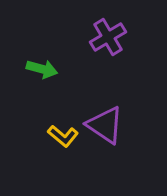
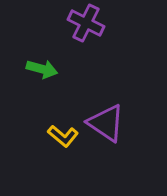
purple cross: moved 22 px left, 14 px up; rotated 33 degrees counterclockwise
purple triangle: moved 1 px right, 2 px up
